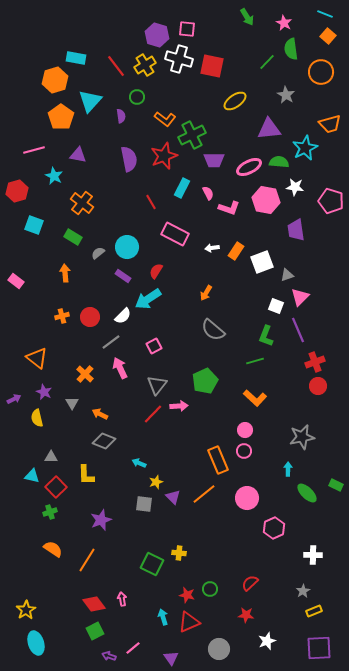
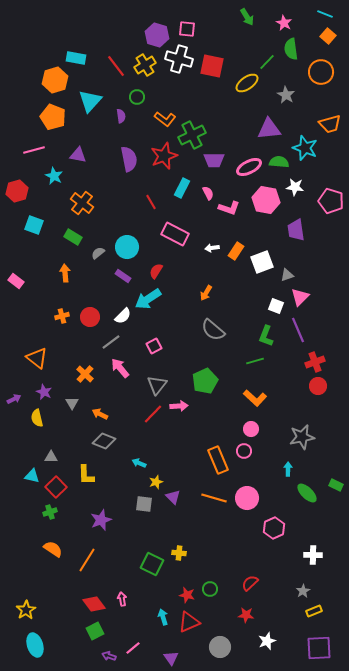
yellow ellipse at (235, 101): moved 12 px right, 18 px up
orange pentagon at (61, 117): moved 8 px left; rotated 15 degrees counterclockwise
cyan star at (305, 148): rotated 25 degrees counterclockwise
pink arrow at (120, 368): rotated 15 degrees counterclockwise
pink circle at (245, 430): moved 6 px right, 1 px up
orange line at (204, 494): moved 10 px right, 4 px down; rotated 55 degrees clockwise
cyan ellipse at (36, 643): moved 1 px left, 2 px down
gray circle at (219, 649): moved 1 px right, 2 px up
